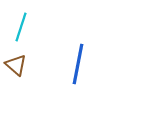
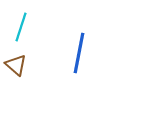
blue line: moved 1 px right, 11 px up
